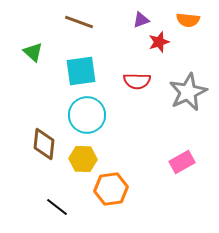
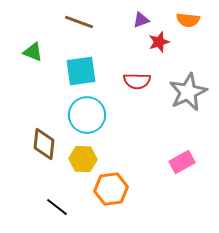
green triangle: rotated 20 degrees counterclockwise
